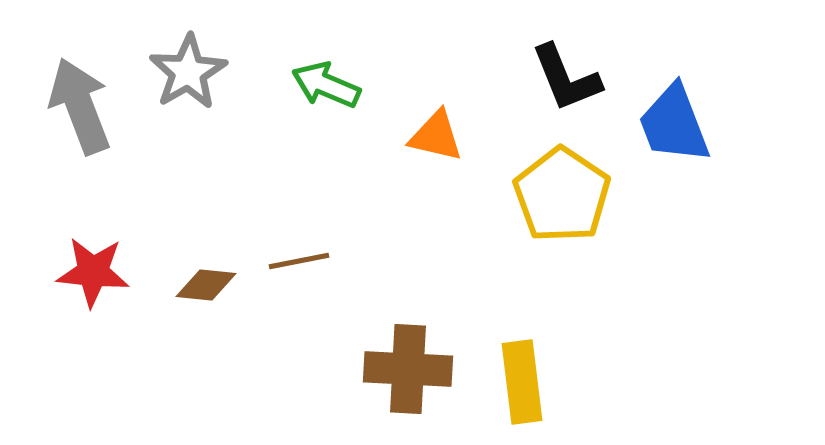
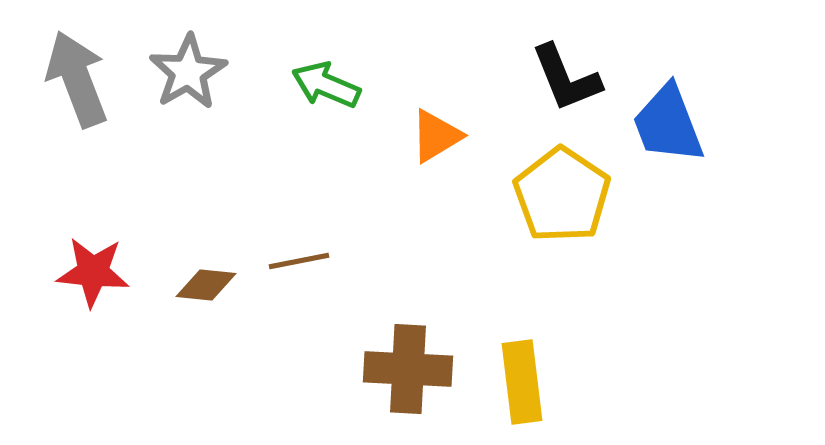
gray arrow: moved 3 px left, 27 px up
blue trapezoid: moved 6 px left
orange triangle: rotated 44 degrees counterclockwise
